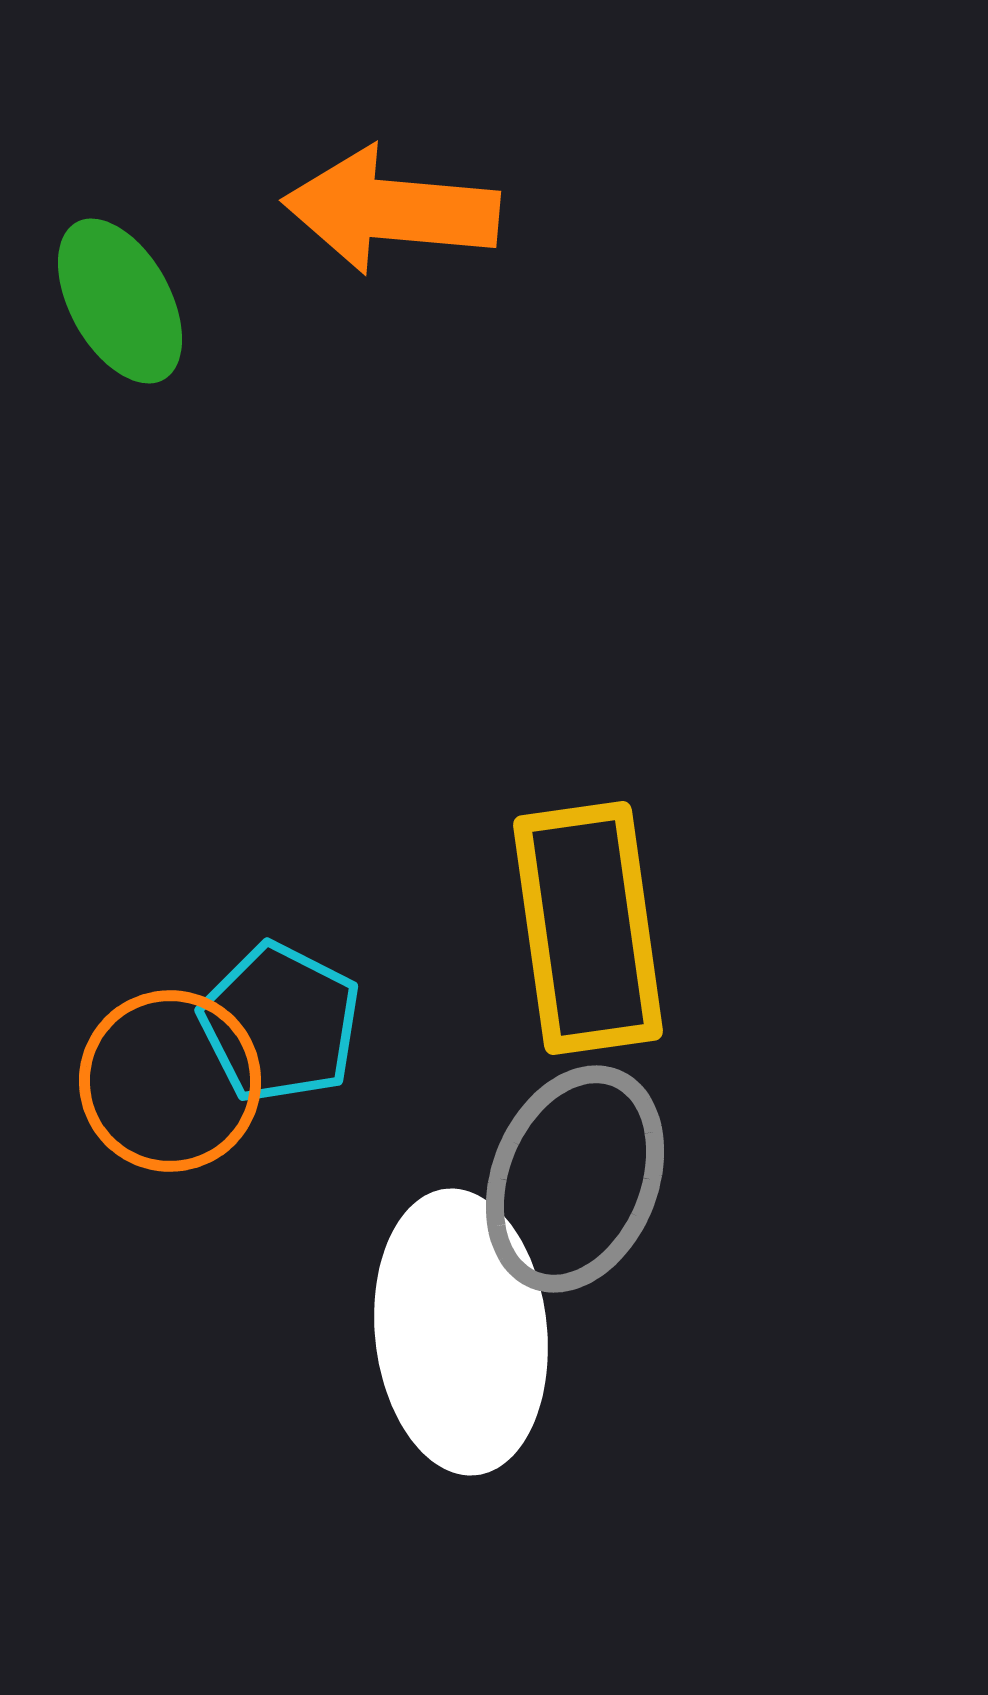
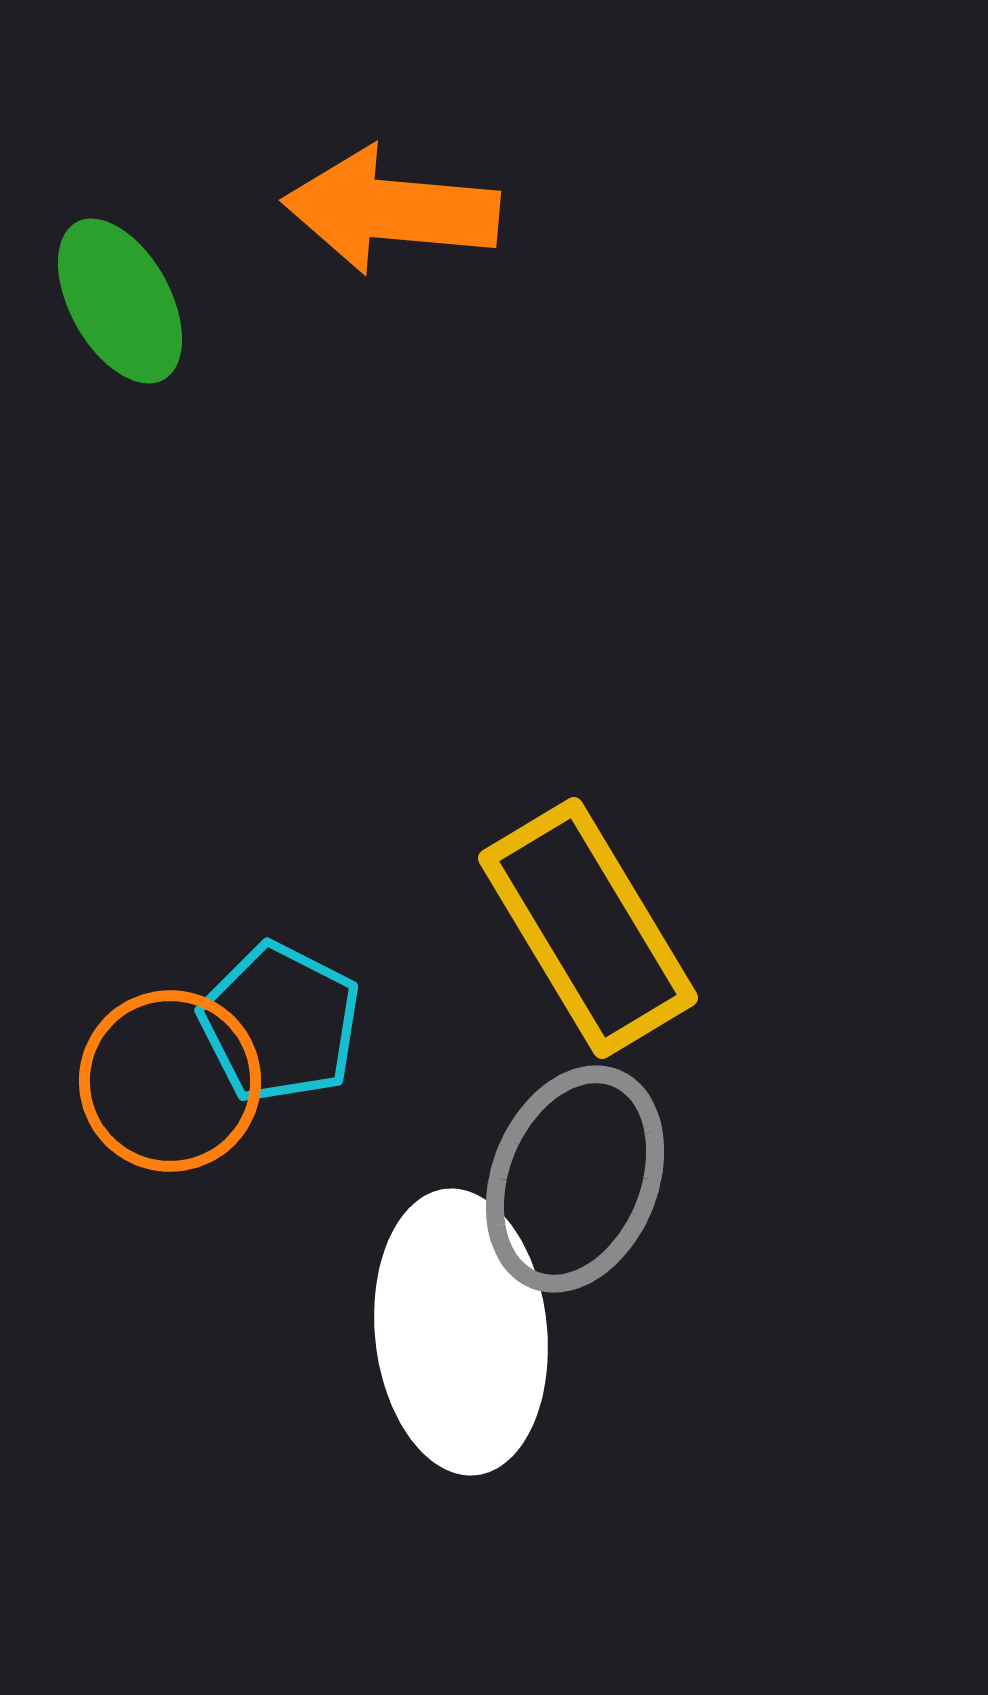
yellow rectangle: rotated 23 degrees counterclockwise
